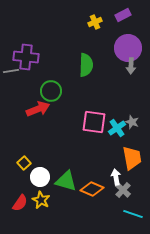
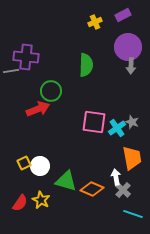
purple circle: moved 1 px up
yellow square: rotated 16 degrees clockwise
white circle: moved 11 px up
